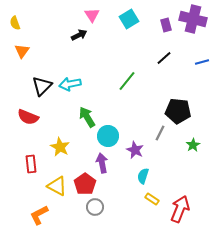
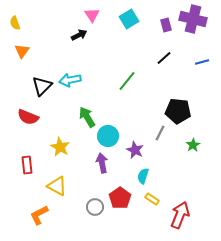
cyan arrow: moved 4 px up
red rectangle: moved 4 px left, 1 px down
red pentagon: moved 35 px right, 14 px down
red arrow: moved 6 px down
